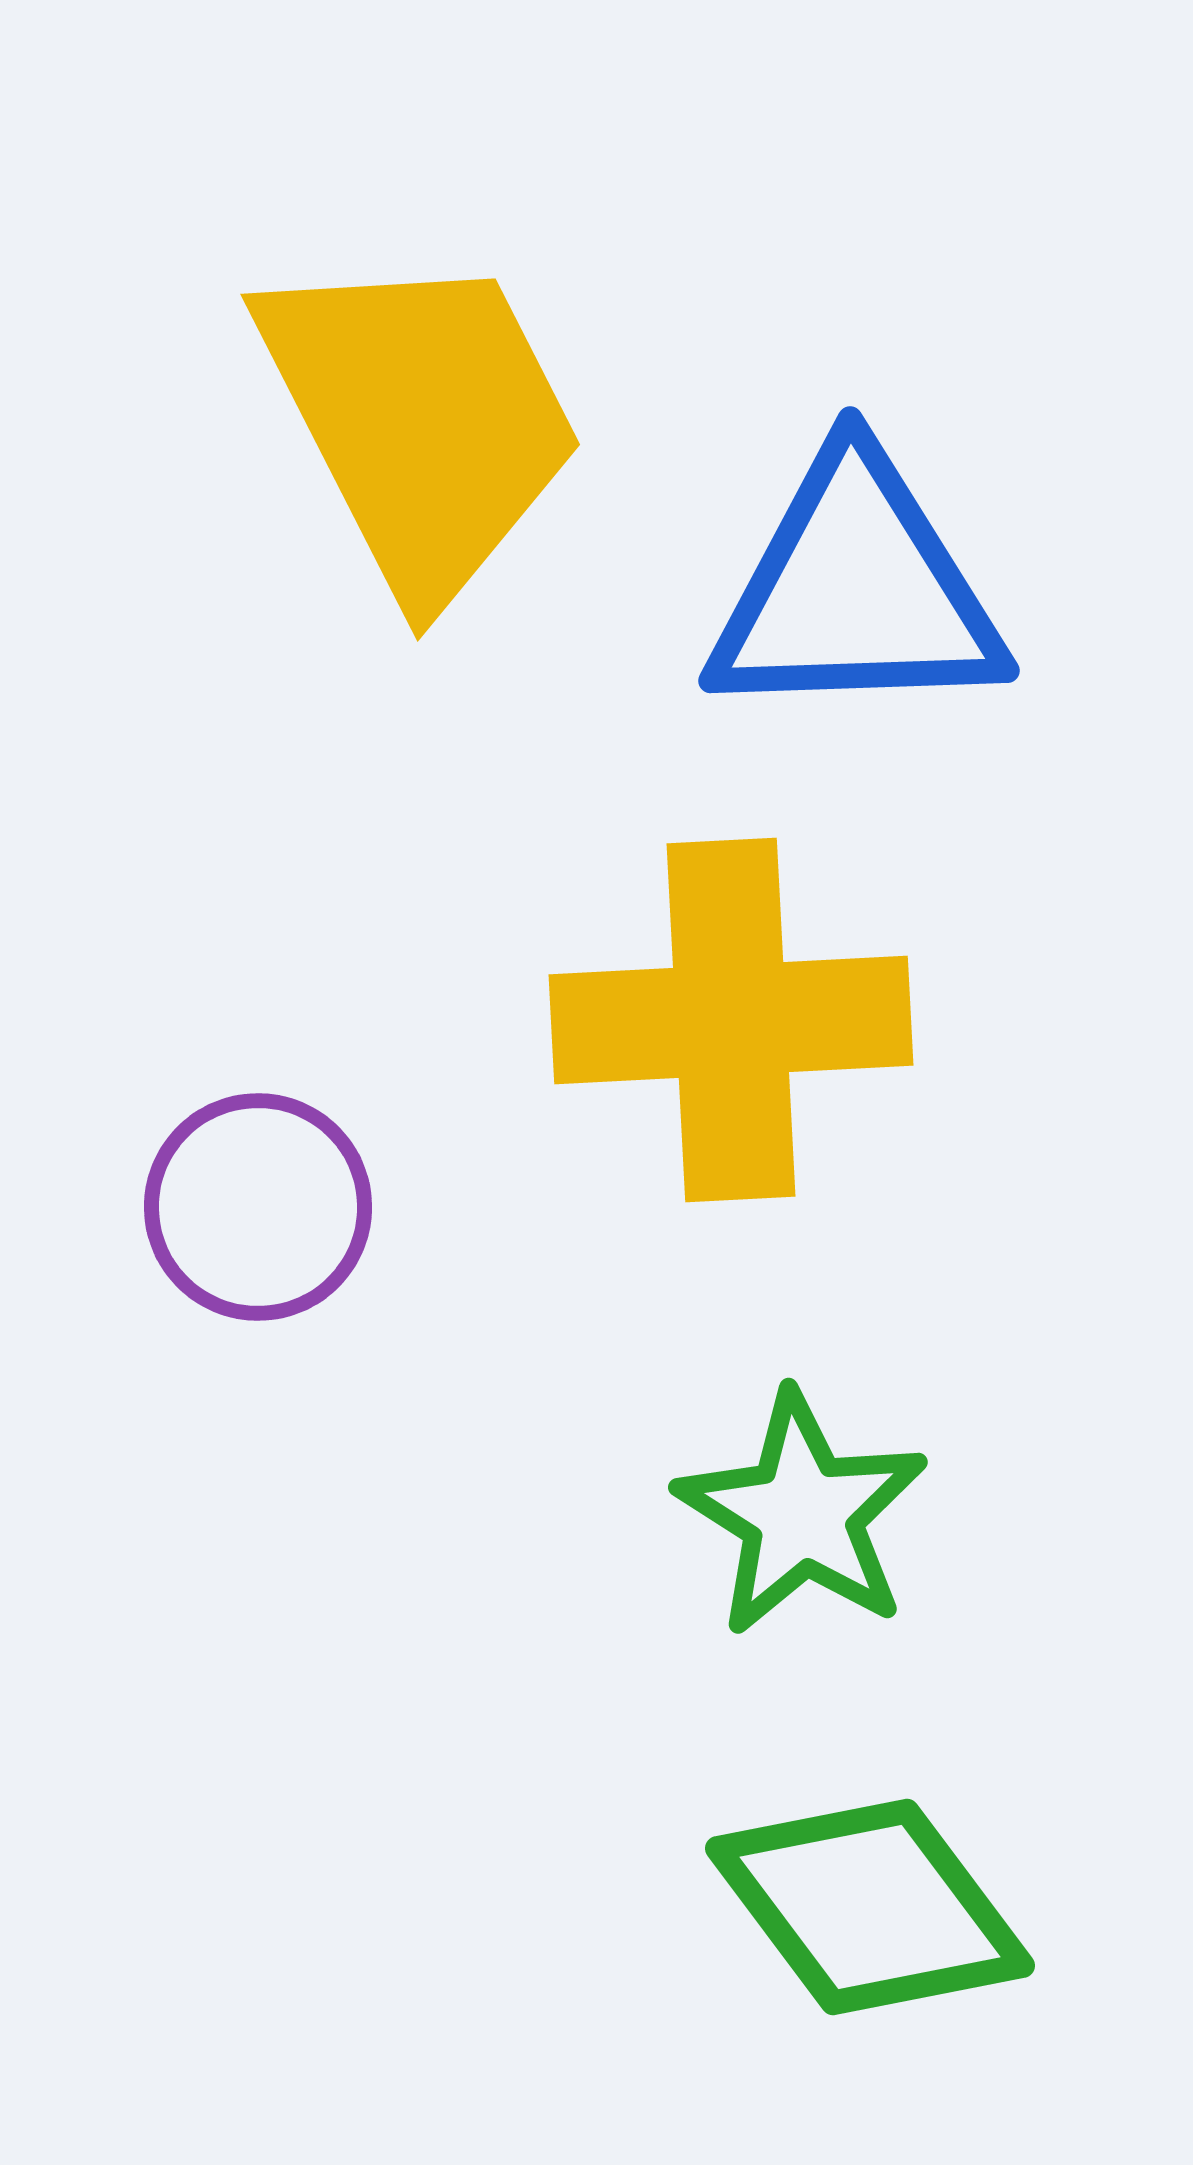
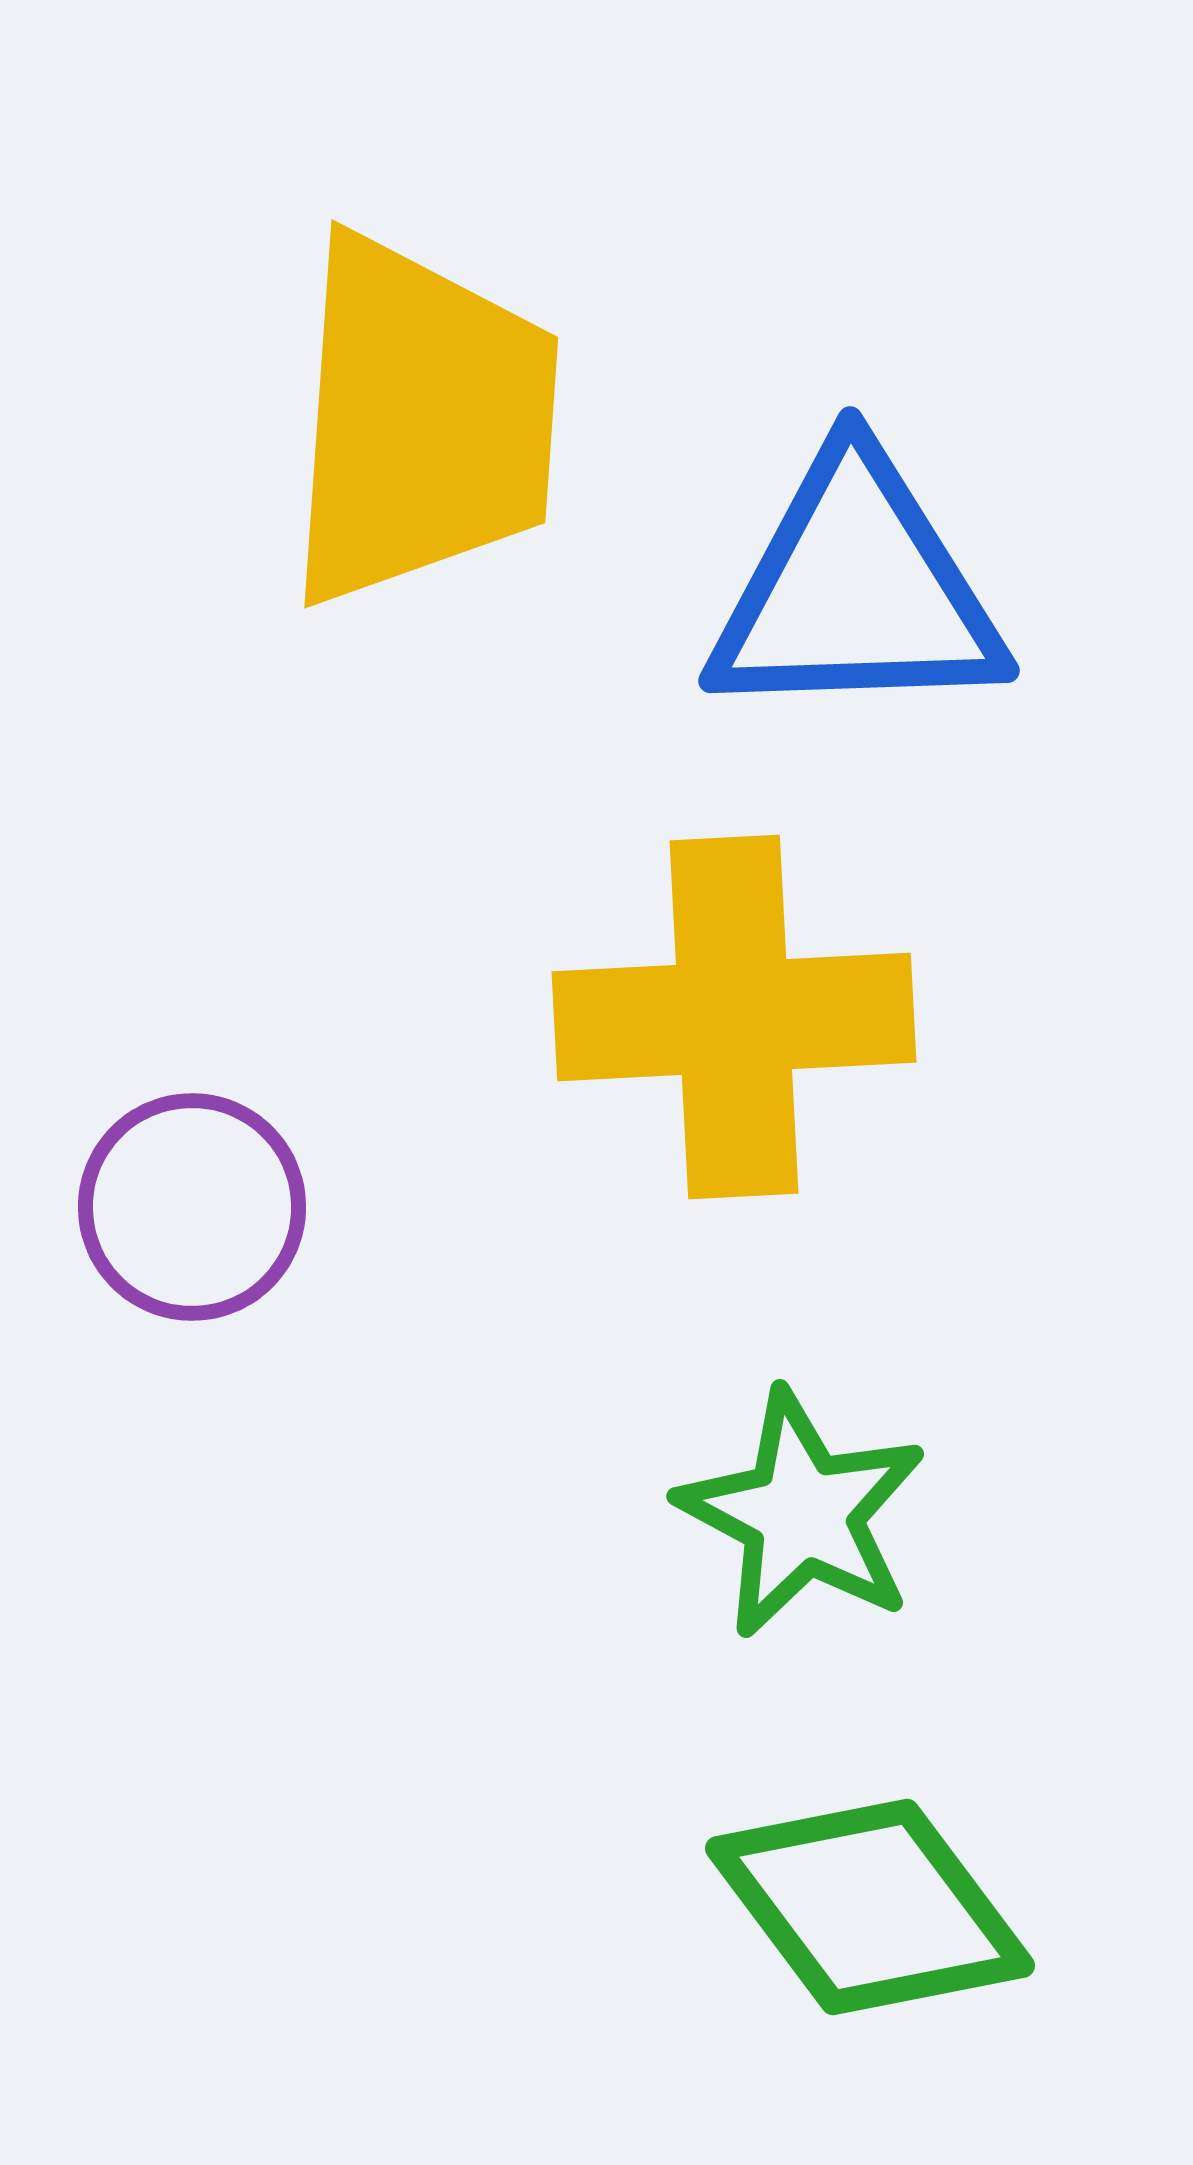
yellow trapezoid: rotated 31 degrees clockwise
yellow cross: moved 3 px right, 3 px up
purple circle: moved 66 px left
green star: rotated 4 degrees counterclockwise
